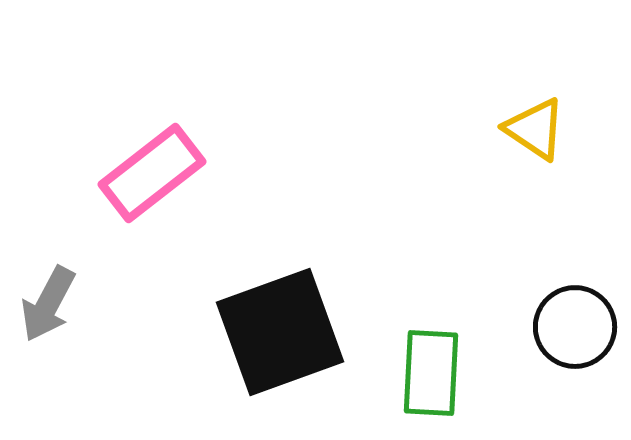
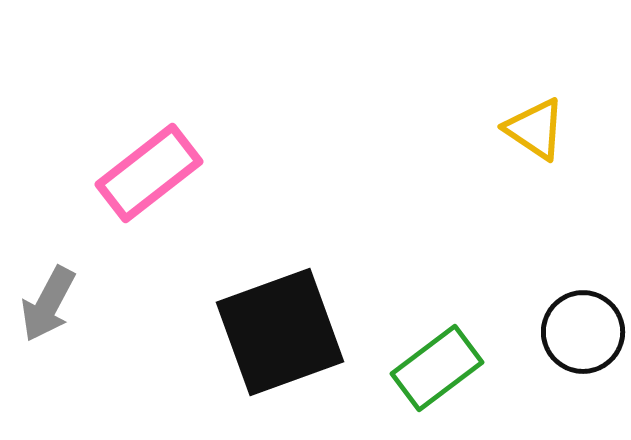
pink rectangle: moved 3 px left
black circle: moved 8 px right, 5 px down
green rectangle: moved 6 px right, 5 px up; rotated 50 degrees clockwise
